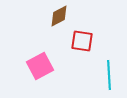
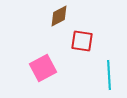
pink square: moved 3 px right, 2 px down
